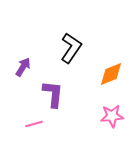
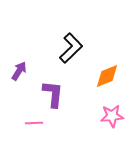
black L-shape: rotated 12 degrees clockwise
purple arrow: moved 4 px left, 4 px down
orange diamond: moved 4 px left, 2 px down
pink line: moved 1 px up; rotated 12 degrees clockwise
